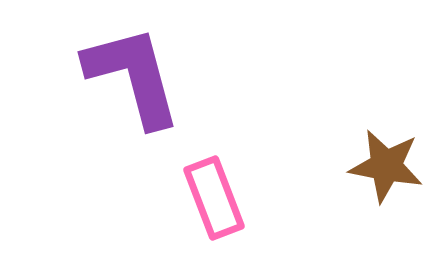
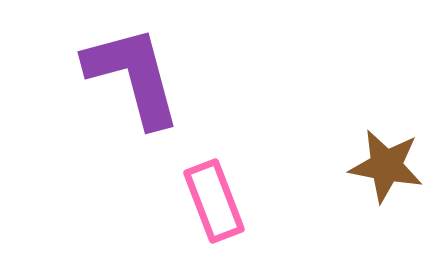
pink rectangle: moved 3 px down
